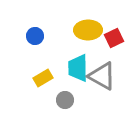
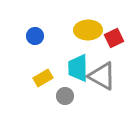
gray circle: moved 4 px up
